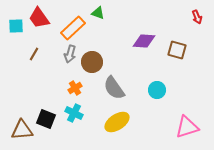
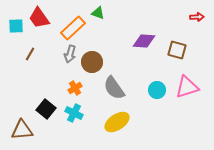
red arrow: rotated 72 degrees counterclockwise
brown line: moved 4 px left
black square: moved 10 px up; rotated 18 degrees clockwise
pink triangle: moved 40 px up
